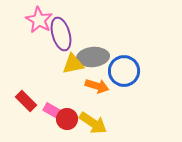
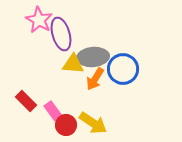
yellow triangle: rotated 15 degrees clockwise
blue circle: moved 1 px left, 2 px up
orange arrow: moved 2 px left, 7 px up; rotated 105 degrees clockwise
pink rectangle: rotated 24 degrees clockwise
red circle: moved 1 px left, 6 px down
